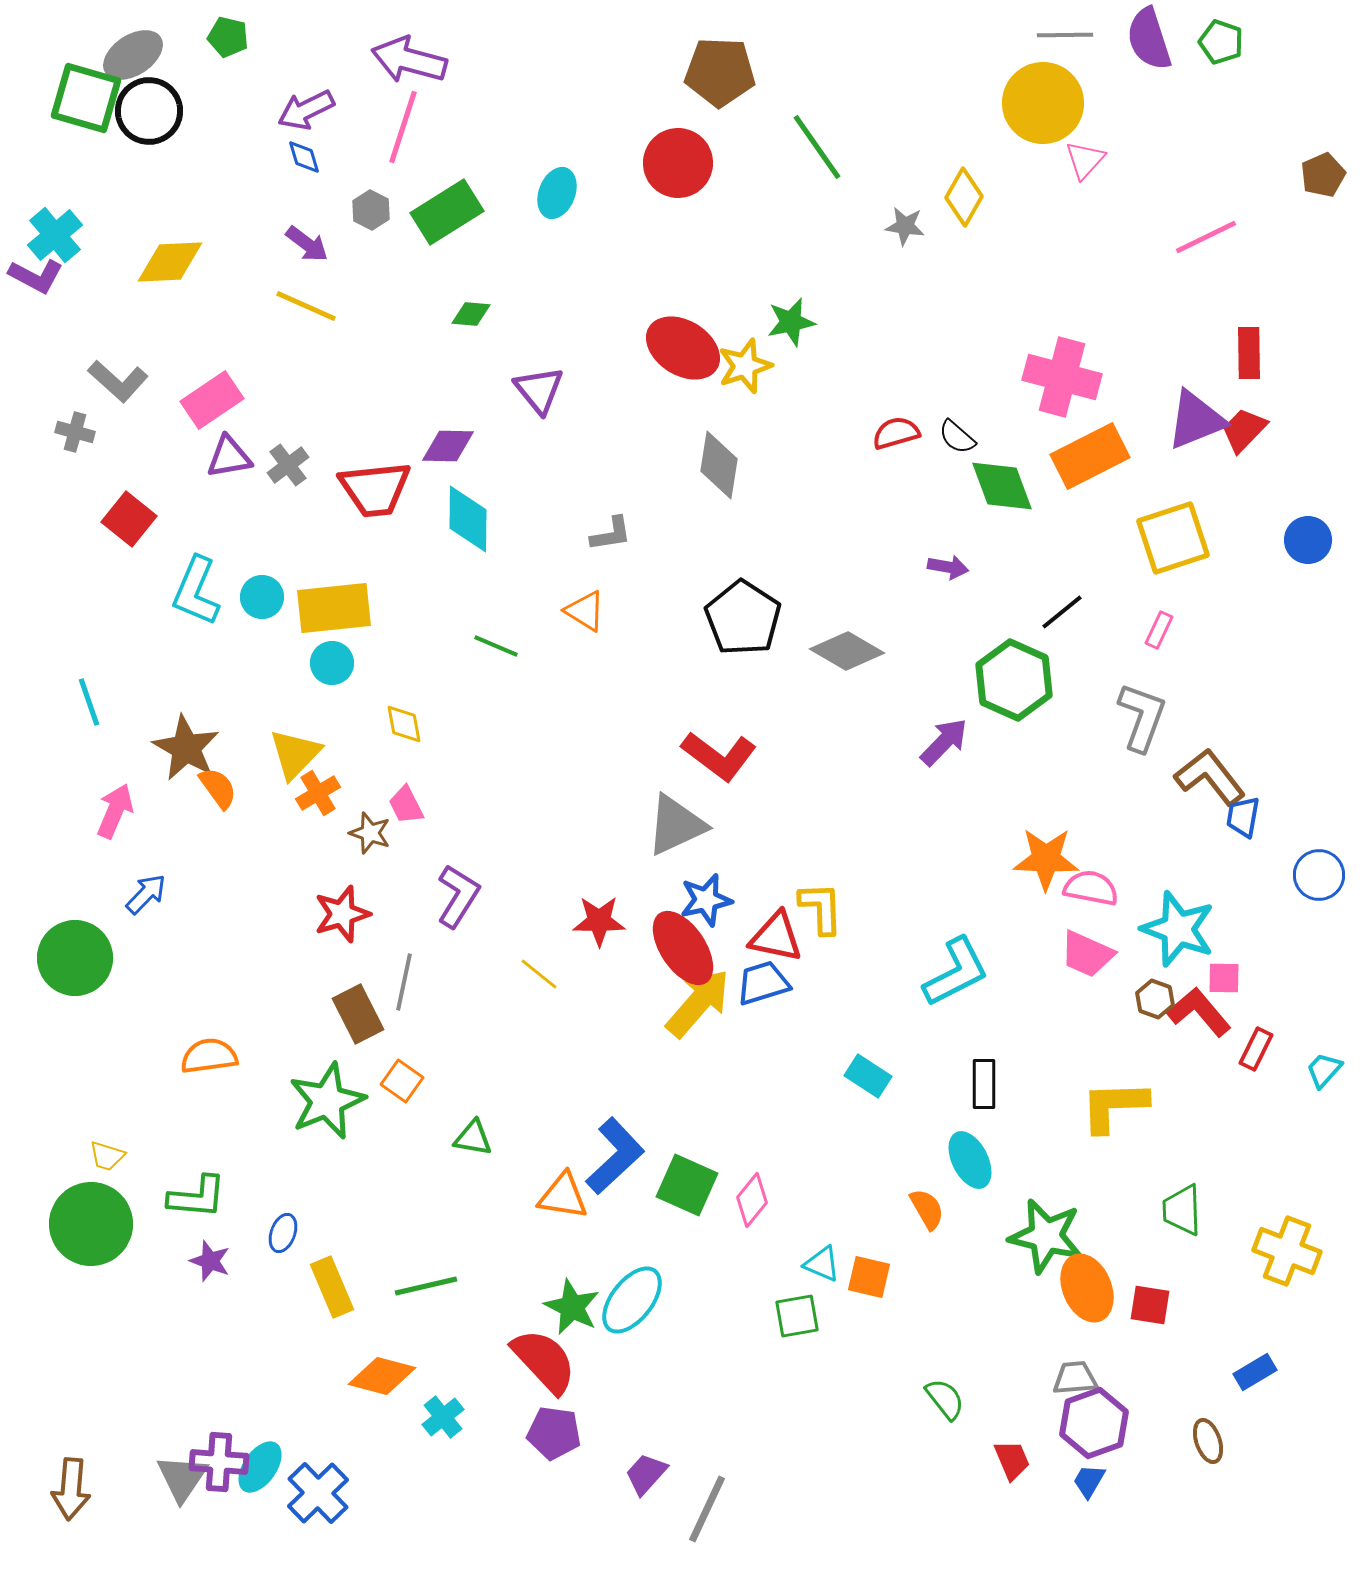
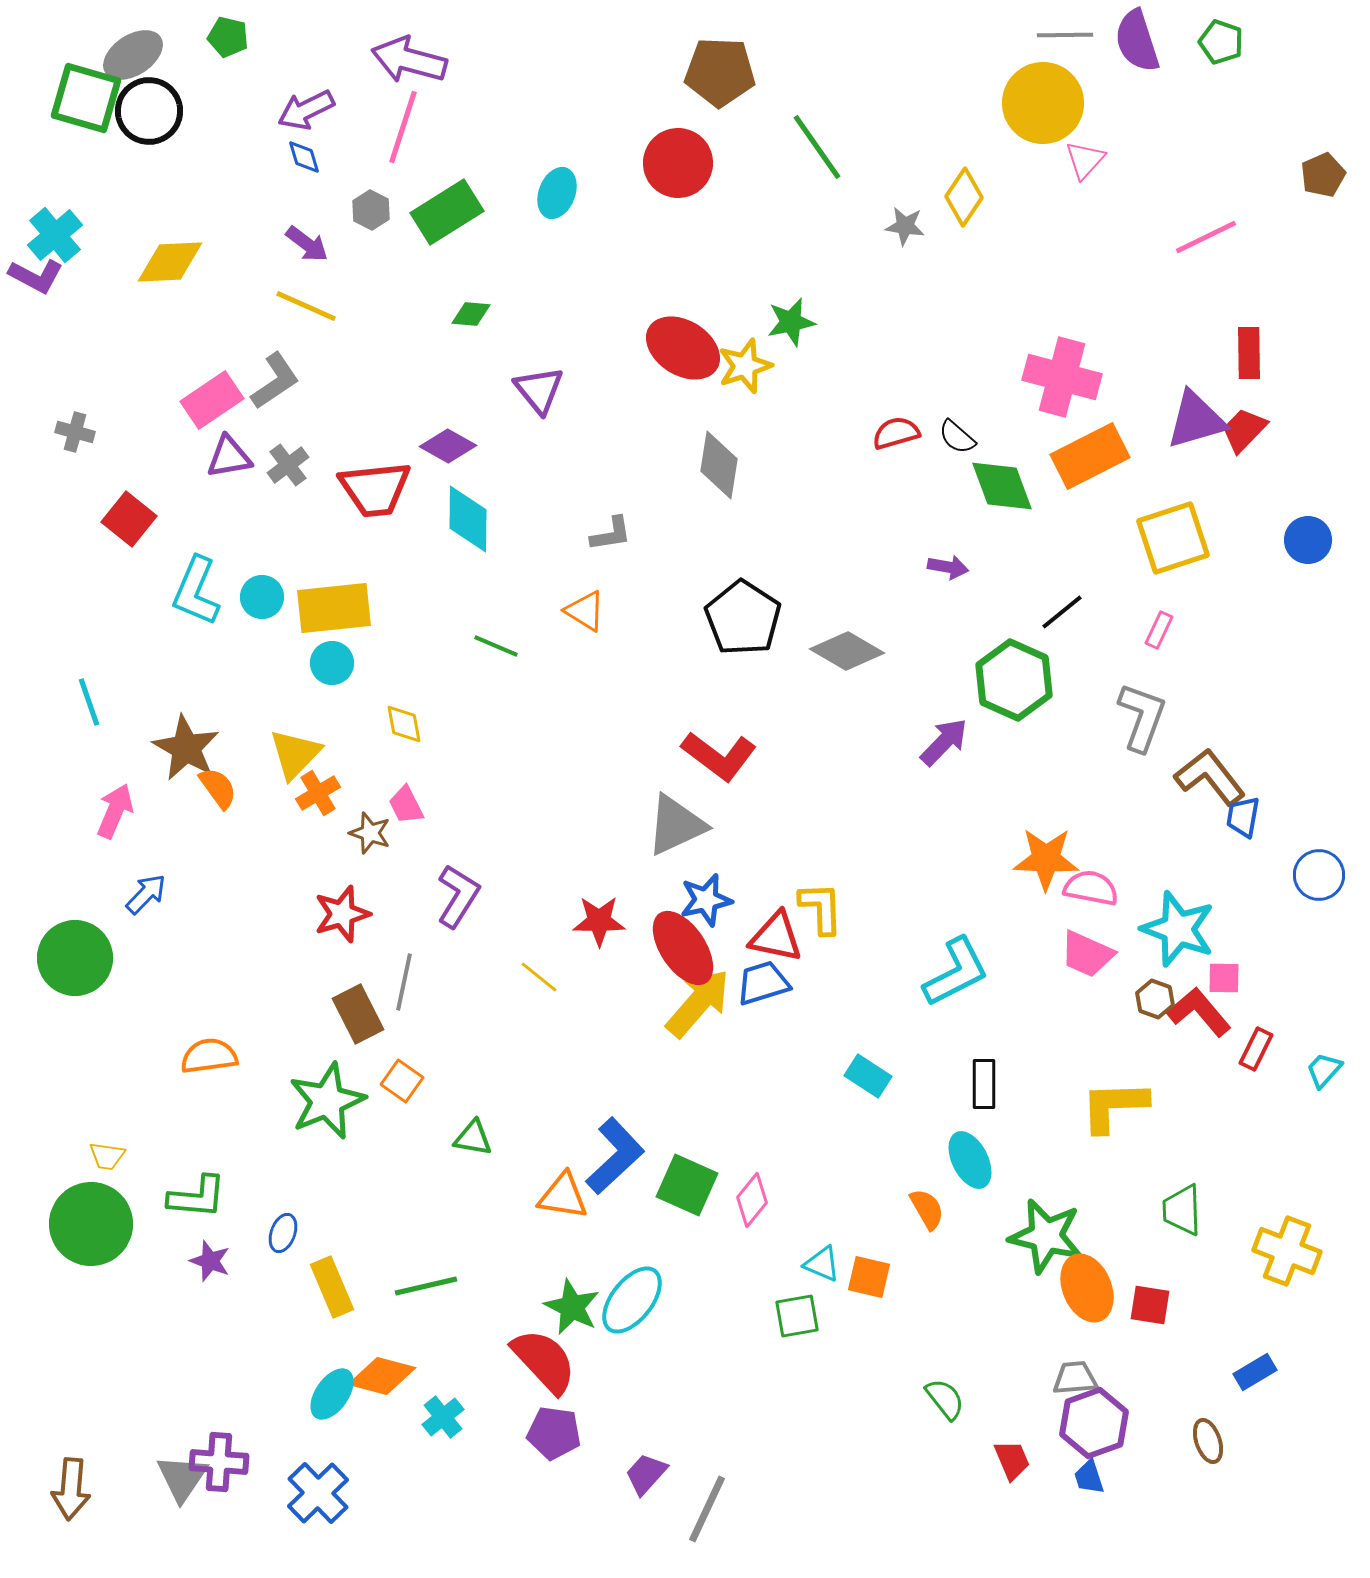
purple semicircle at (1149, 39): moved 12 px left, 2 px down
yellow diamond at (964, 197): rotated 4 degrees clockwise
gray L-shape at (118, 381): moved 157 px right; rotated 76 degrees counterclockwise
purple triangle at (1196, 420): rotated 6 degrees clockwise
purple diamond at (448, 446): rotated 28 degrees clockwise
yellow line at (539, 974): moved 3 px down
yellow trapezoid at (107, 1156): rotated 9 degrees counterclockwise
cyan ellipse at (260, 1467): moved 72 px right, 73 px up
blue trapezoid at (1089, 1481): moved 4 px up; rotated 48 degrees counterclockwise
